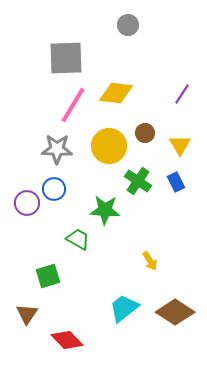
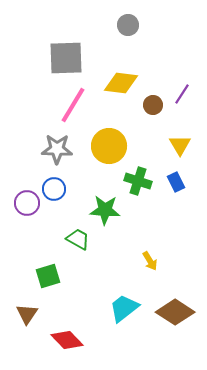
yellow diamond: moved 5 px right, 10 px up
brown circle: moved 8 px right, 28 px up
green cross: rotated 16 degrees counterclockwise
